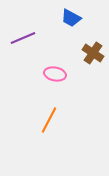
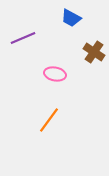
brown cross: moved 1 px right, 1 px up
orange line: rotated 8 degrees clockwise
